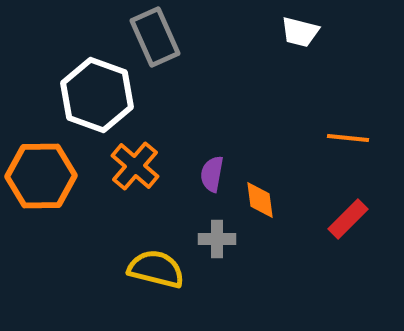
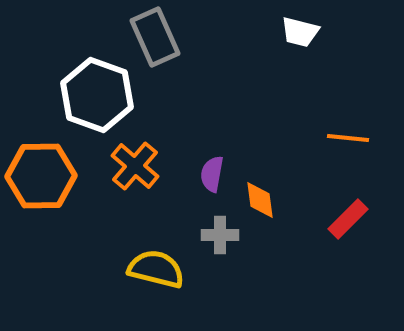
gray cross: moved 3 px right, 4 px up
